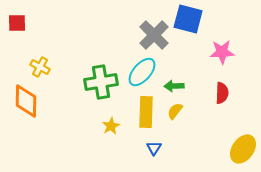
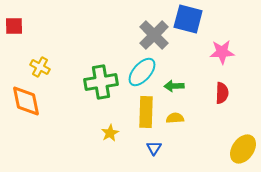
red square: moved 3 px left, 3 px down
orange diamond: rotated 12 degrees counterclockwise
yellow semicircle: moved 7 px down; rotated 48 degrees clockwise
yellow star: moved 1 px left, 7 px down
